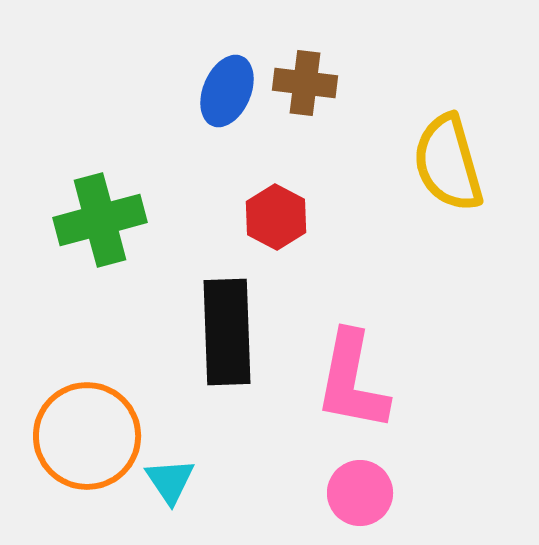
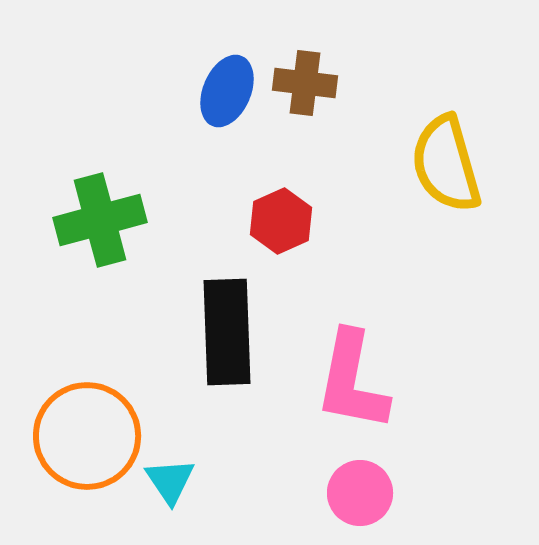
yellow semicircle: moved 2 px left, 1 px down
red hexagon: moved 5 px right, 4 px down; rotated 8 degrees clockwise
